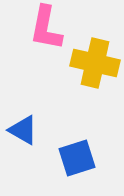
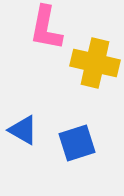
blue square: moved 15 px up
